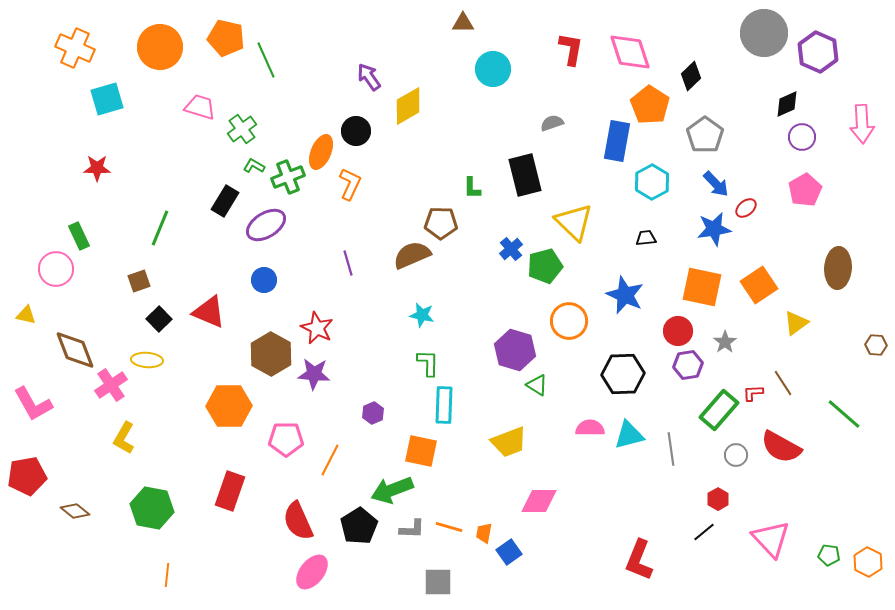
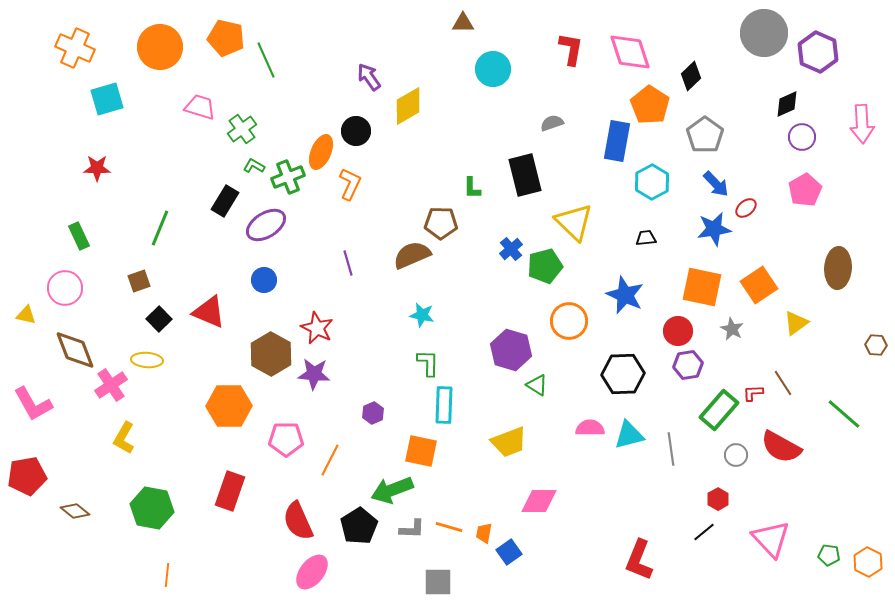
pink circle at (56, 269): moved 9 px right, 19 px down
gray star at (725, 342): moved 7 px right, 13 px up; rotated 10 degrees counterclockwise
purple hexagon at (515, 350): moved 4 px left
